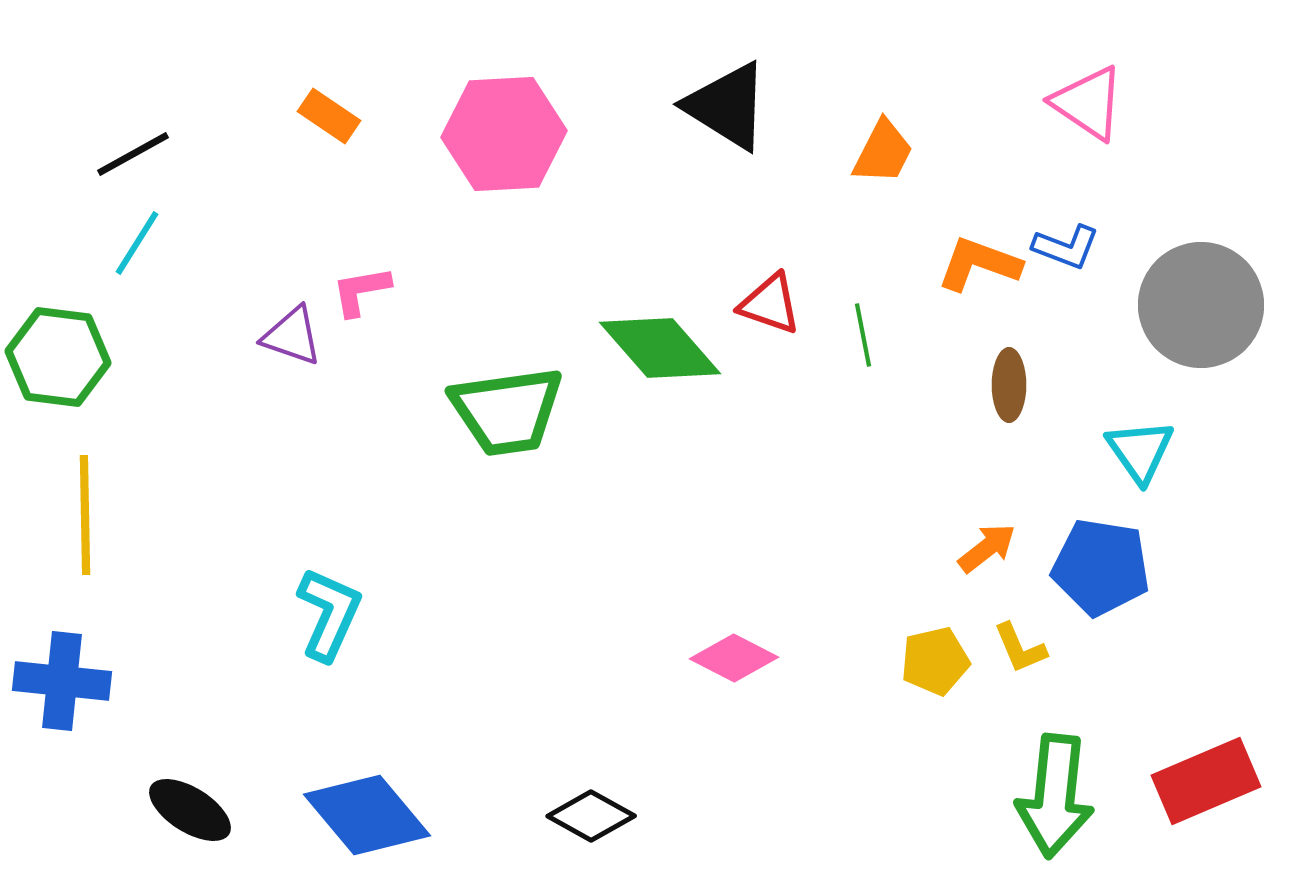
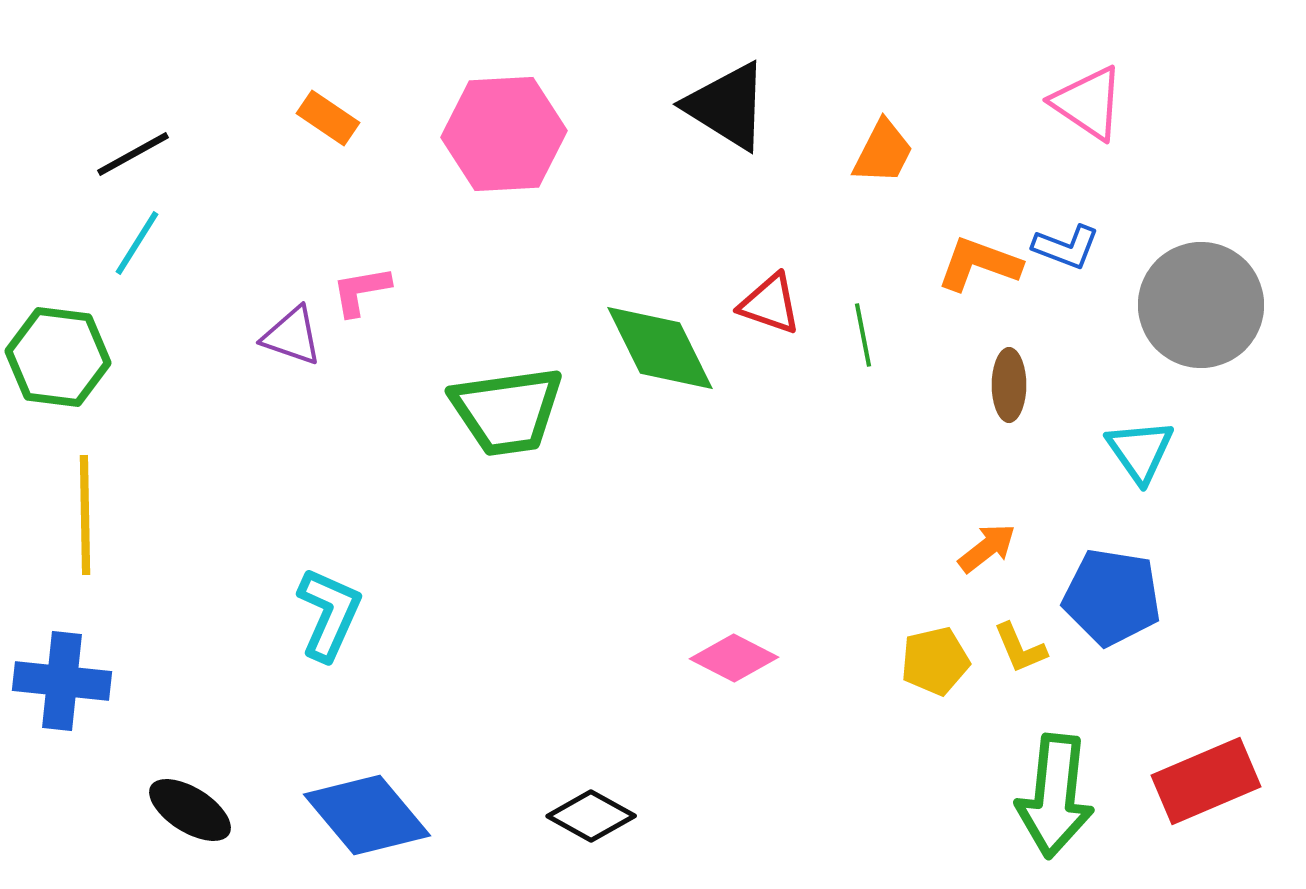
orange rectangle: moved 1 px left, 2 px down
green diamond: rotated 15 degrees clockwise
blue pentagon: moved 11 px right, 30 px down
